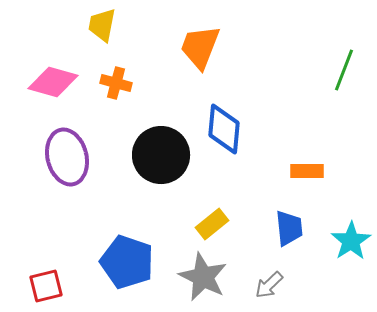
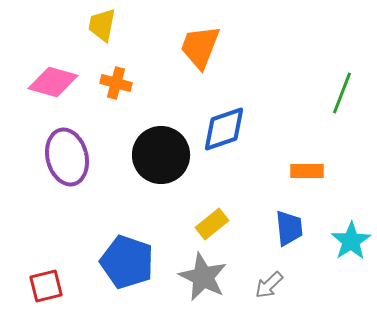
green line: moved 2 px left, 23 px down
blue diamond: rotated 66 degrees clockwise
